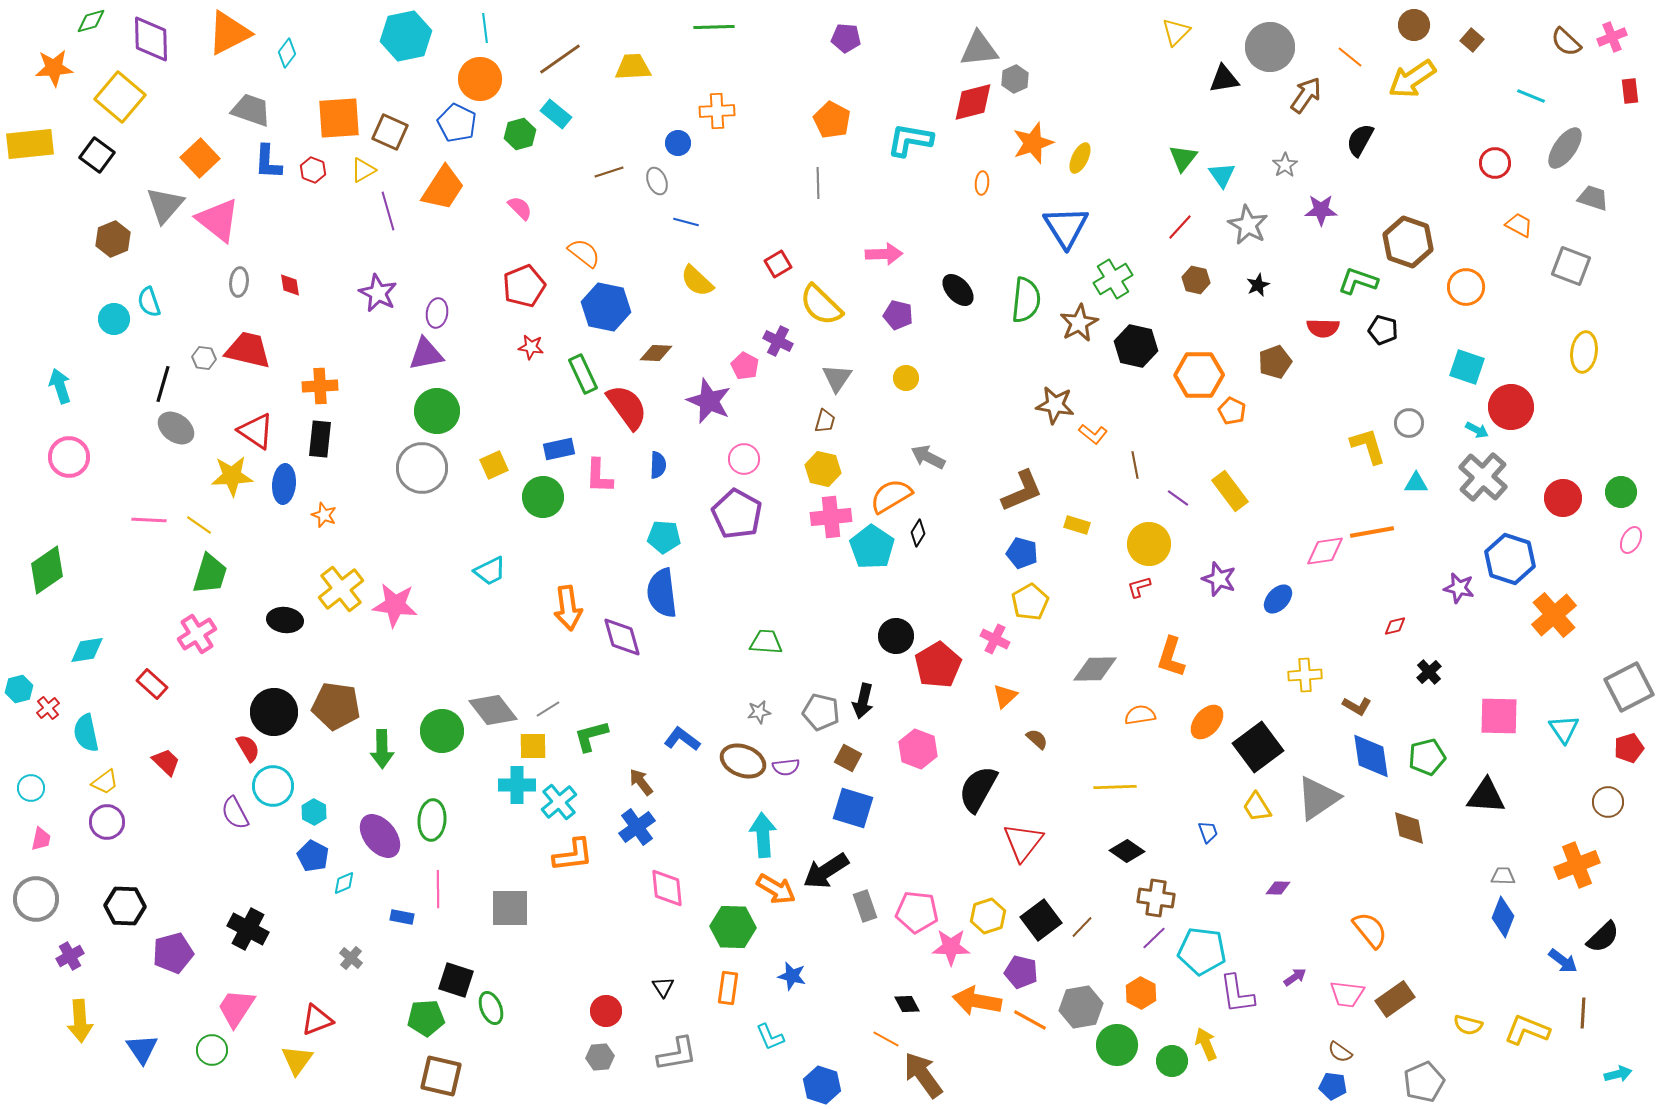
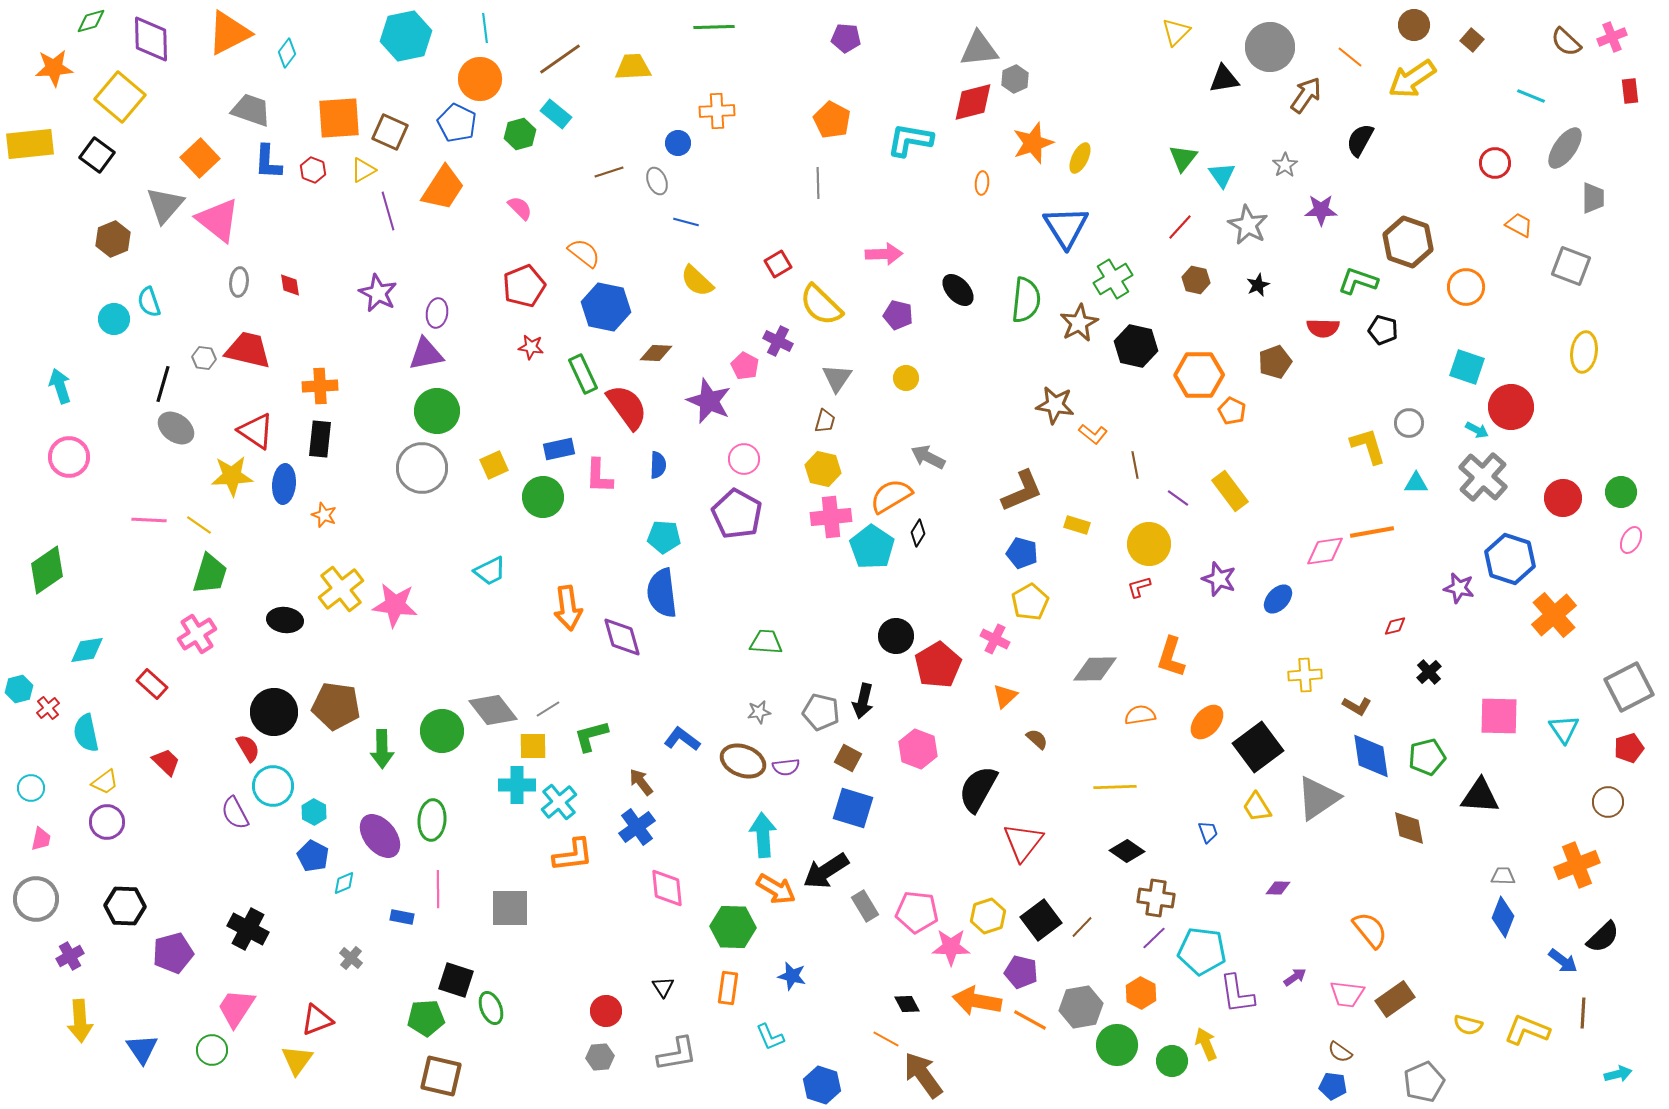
gray trapezoid at (1593, 198): rotated 72 degrees clockwise
black triangle at (1486, 796): moved 6 px left
gray rectangle at (865, 906): rotated 12 degrees counterclockwise
